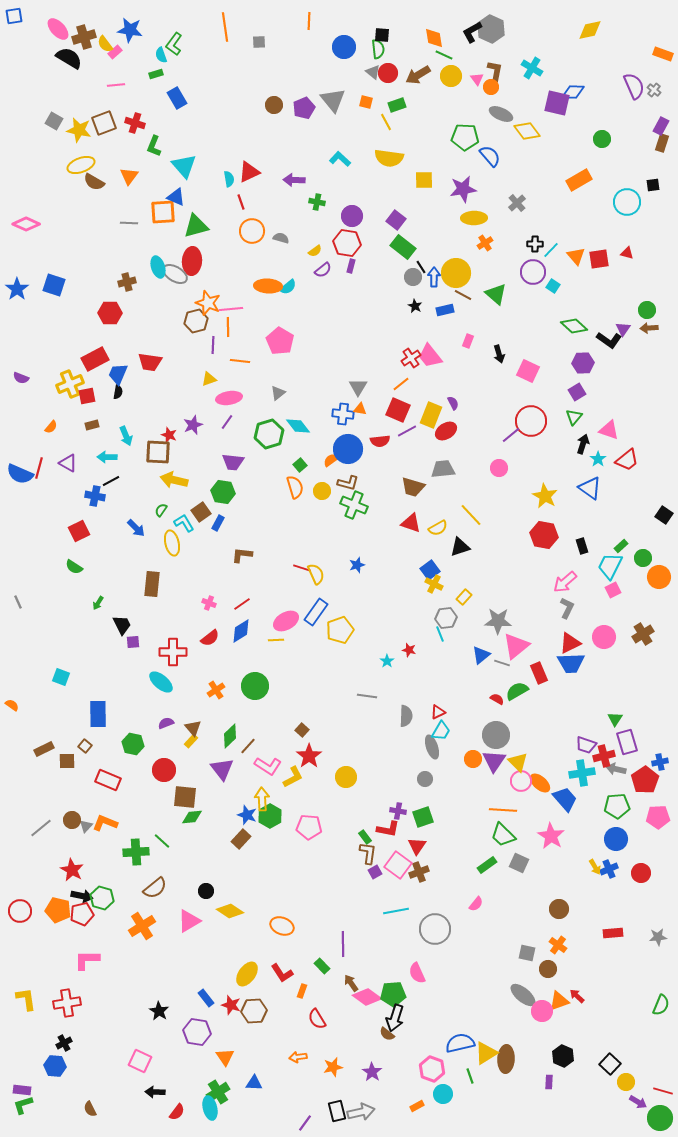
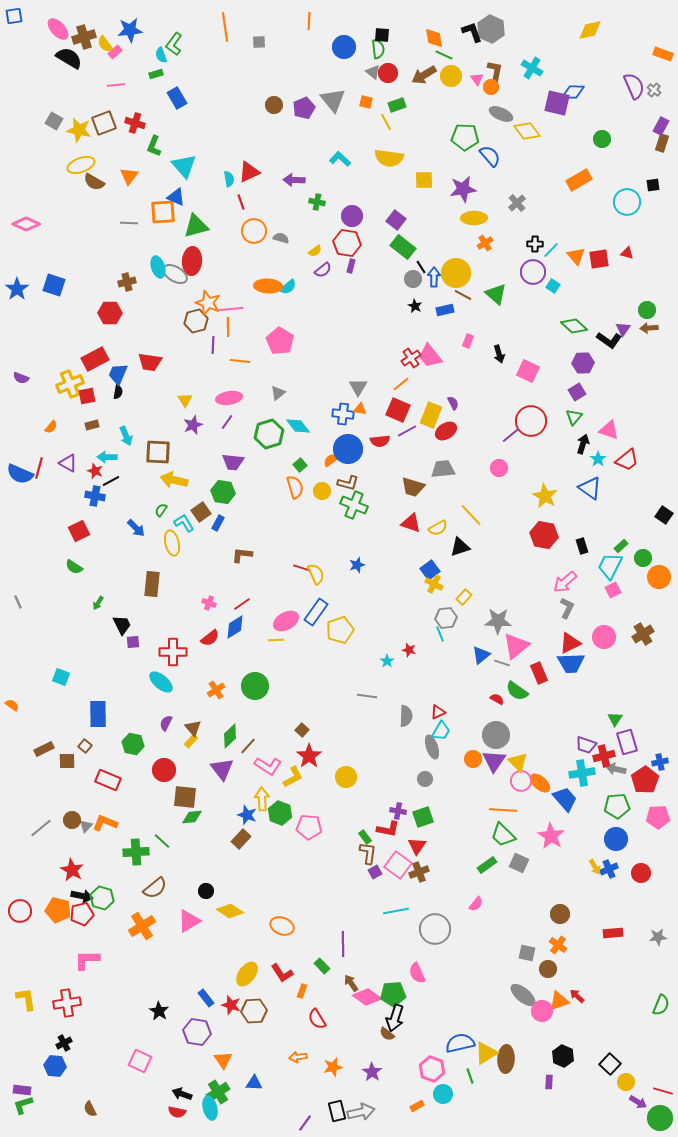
blue star at (130, 30): rotated 15 degrees counterclockwise
black L-shape at (472, 32): rotated 100 degrees clockwise
brown arrow at (418, 75): moved 6 px right
orange circle at (252, 231): moved 2 px right
gray circle at (413, 277): moved 2 px down
yellow triangle at (209, 379): moved 24 px left, 21 px down; rotated 42 degrees counterclockwise
red star at (169, 435): moved 74 px left, 36 px down
blue diamond at (241, 631): moved 6 px left, 4 px up
green semicircle at (517, 691): rotated 115 degrees counterclockwise
purple semicircle at (166, 723): rotated 42 degrees counterclockwise
green hexagon at (270, 816): moved 10 px right, 3 px up; rotated 10 degrees counterclockwise
brown circle at (559, 909): moved 1 px right, 5 px down
orange triangle at (225, 1057): moved 2 px left, 3 px down
black arrow at (155, 1092): moved 27 px right, 2 px down; rotated 18 degrees clockwise
red semicircle at (177, 1112): rotated 66 degrees clockwise
